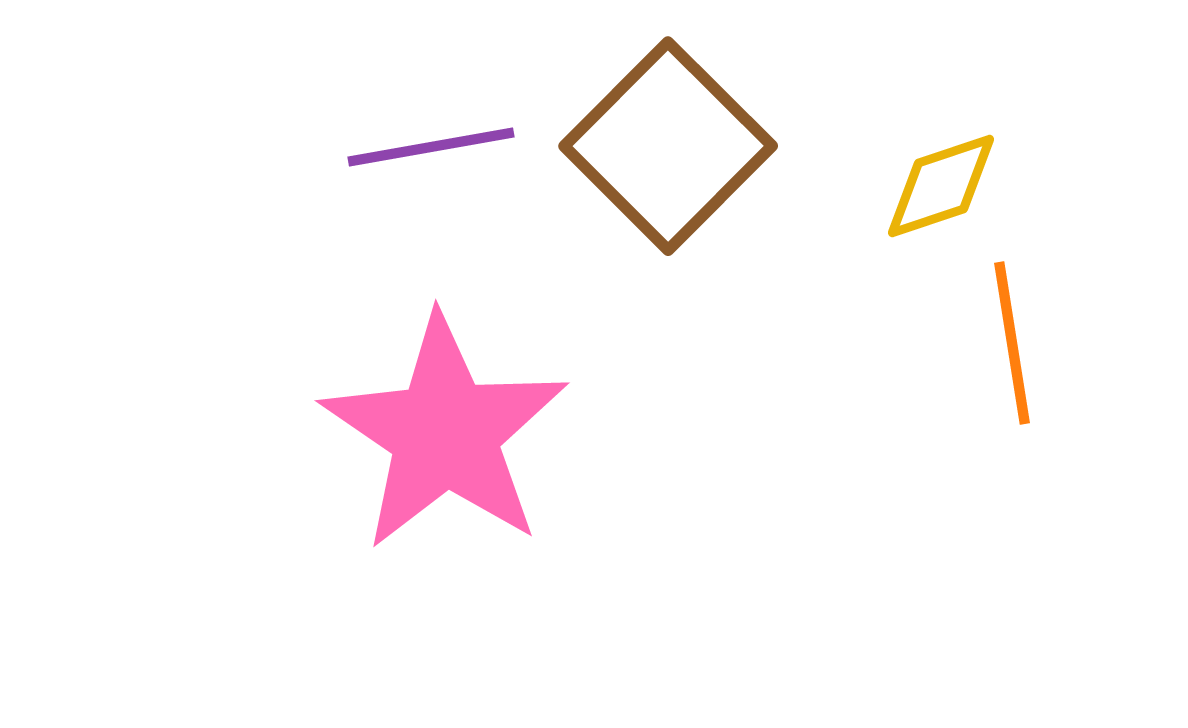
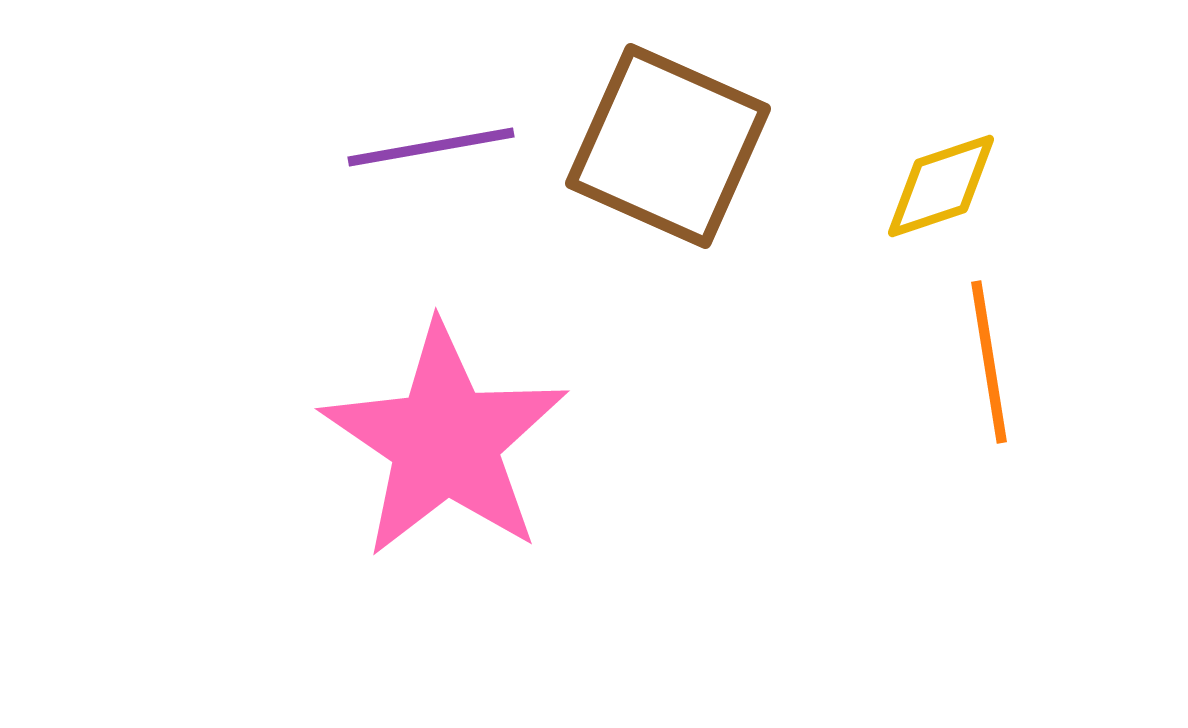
brown square: rotated 21 degrees counterclockwise
orange line: moved 23 px left, 19 px down
pink star: moved 8 px down
